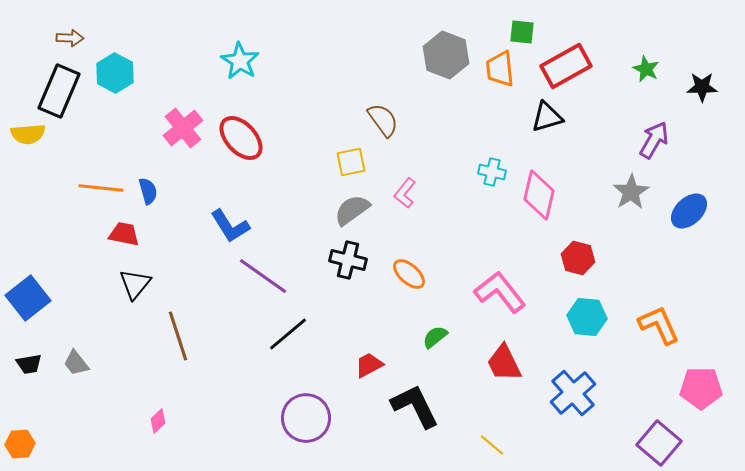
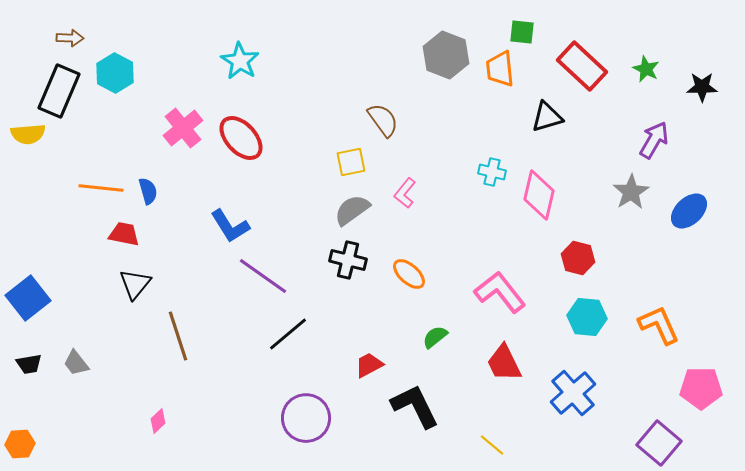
red rectangle at (566, 66): moved 16 px right; rotated 72 degrees clockwise
